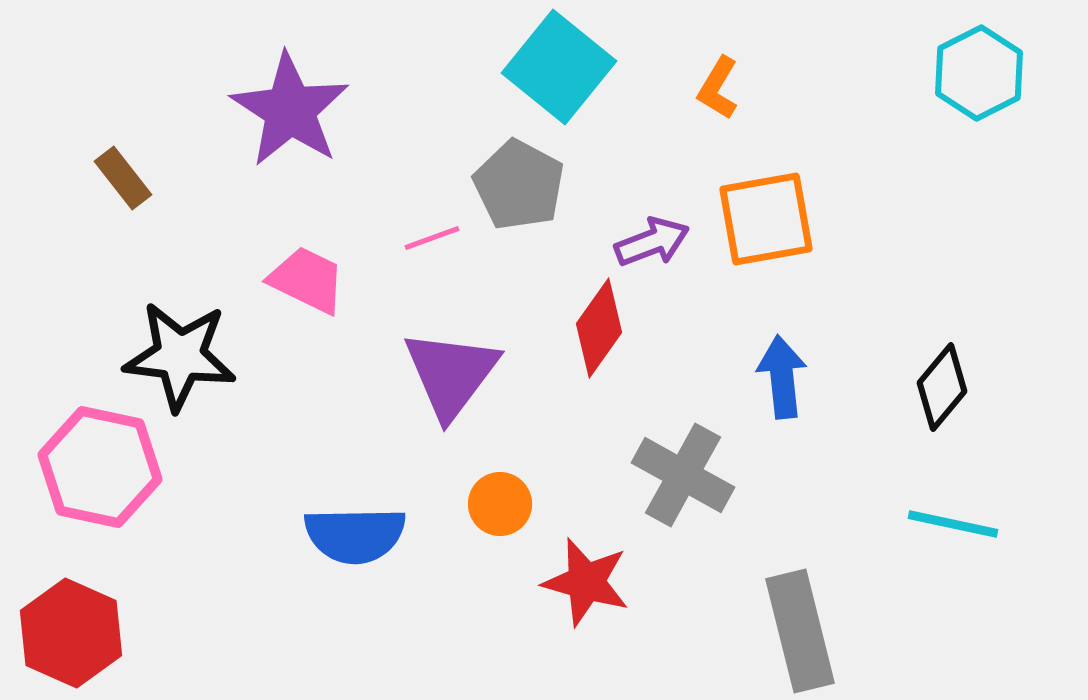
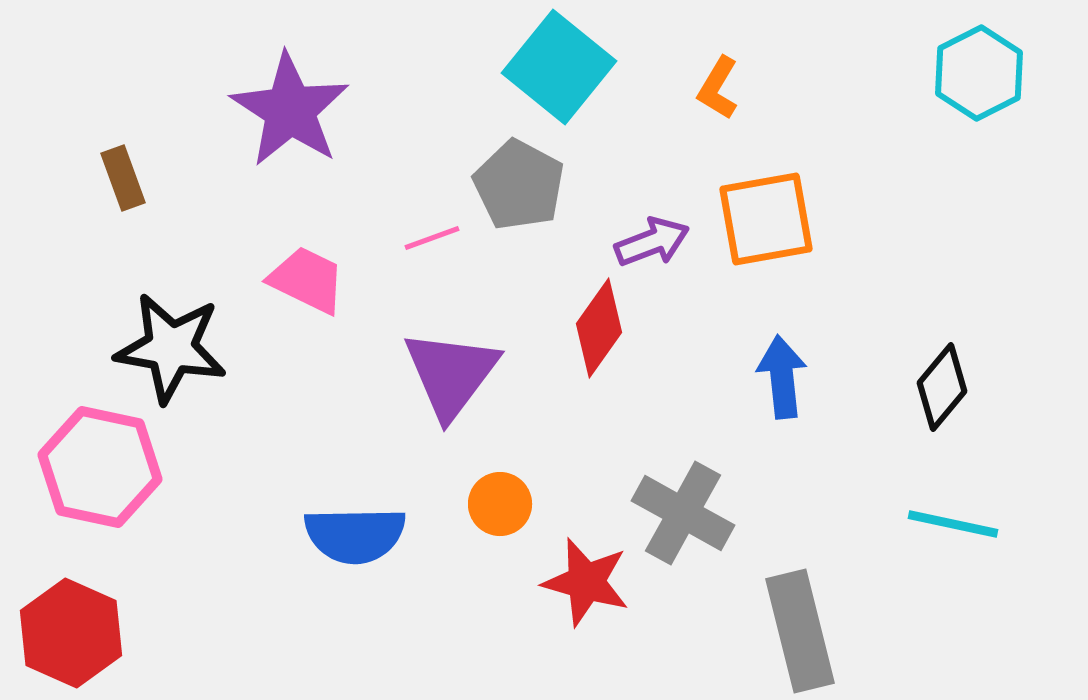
brown rectangle: rotated 18 degrees clockwise
black star: moved 9 px left, 8 px up; rotated 3 degrees clockwise
gray cross: moved 38 px down
